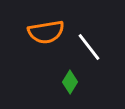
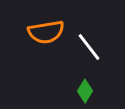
green diamond: moved 15 px right, 9 px down
